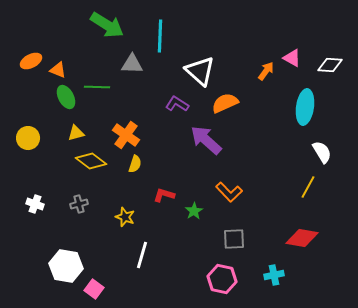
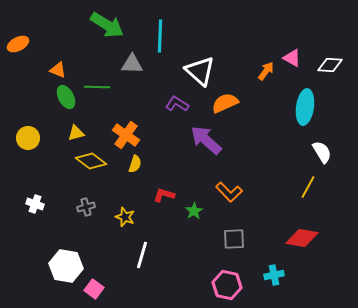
orange ellipse: moved 13 px left, 17 px up
gray cross: moved 7 px right, 3 px down
pink hexagon: moved 5 px right, 6 px down
